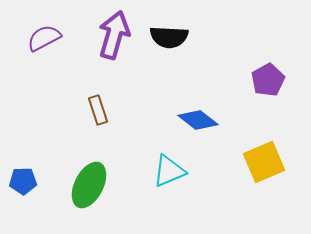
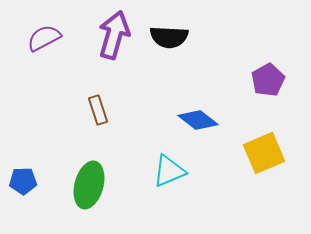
yellow square: moved 9 px up
green ellipse: rotated 12 degrees counterclockwise
